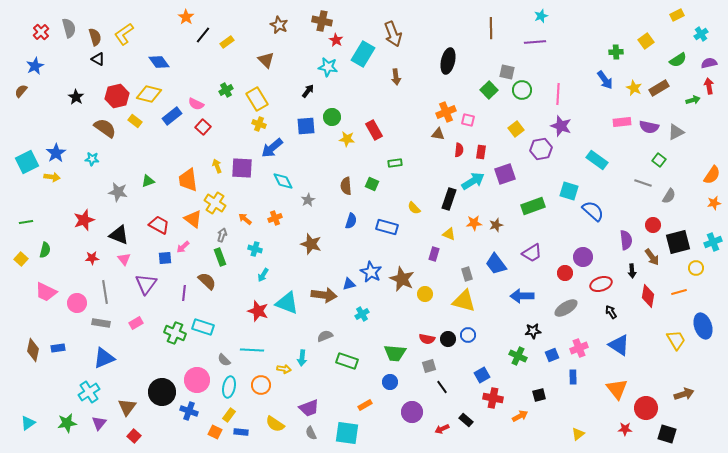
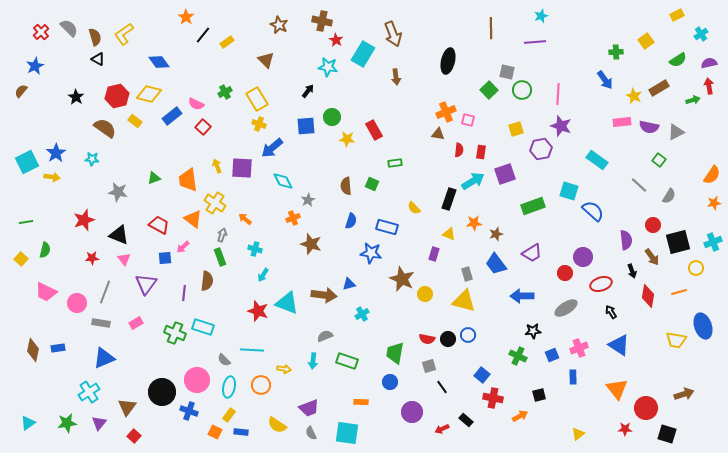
gray semicircle at (69, 28): rotated 30 degrees counterclockwise
yellow star at (634, 88): moved 8 px down
green cross at (226, 90): moved 1 px left, 2 px down
yellow square at (516, 129): rotated 21 degrees clockwise
green triangle at (148, 181): moved 6 px right, 3 px up
gray line at (643, 183): moved 4 px left, 2 px down; rotated 24 degrees clockwise
orange cross at (275, 218): moved 18 px right
brown star at (496, 225): moved 9 px down
black arrow at (632, 271): rotated 16 degrees counterclockwise
blue star at (371, 272): moved 19 px up; rotated 20 degrees counterclockwise
brown semicircle at (207, 281): rotated 54 degrees clockwise
gray line at (105, 292): rotated 30 degrees clockwise
yellow trapezoid at (676, 340): rotated 130 degrees clockwise
green trapezoid at (395, 353): rotated 95 degrees clockwise
cyan arrow at (302, 358): moved 11 px right, 3 px down
blue square at (482, 375): rotated 21 degrees counterclockwise
orange rectangle at (365, 405): moved 4 px left, 3 px up; rotated 32 degrees clockwise
yellow semicircle at (275, 424): moved 2 px right, 1 px down
